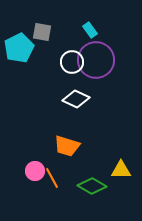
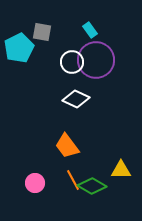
orange trapezoid: rotated 36 degrees clockwise
pink circle: moved 12 px down
orange line: moved 21 px right, 2 px down
